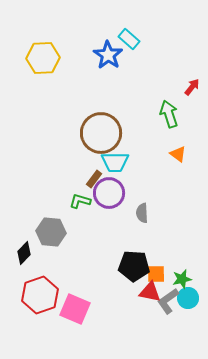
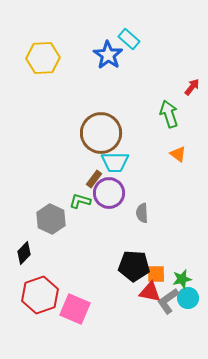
gray hexagon: moved 13 px up; rotated 20 degrees clockwise
